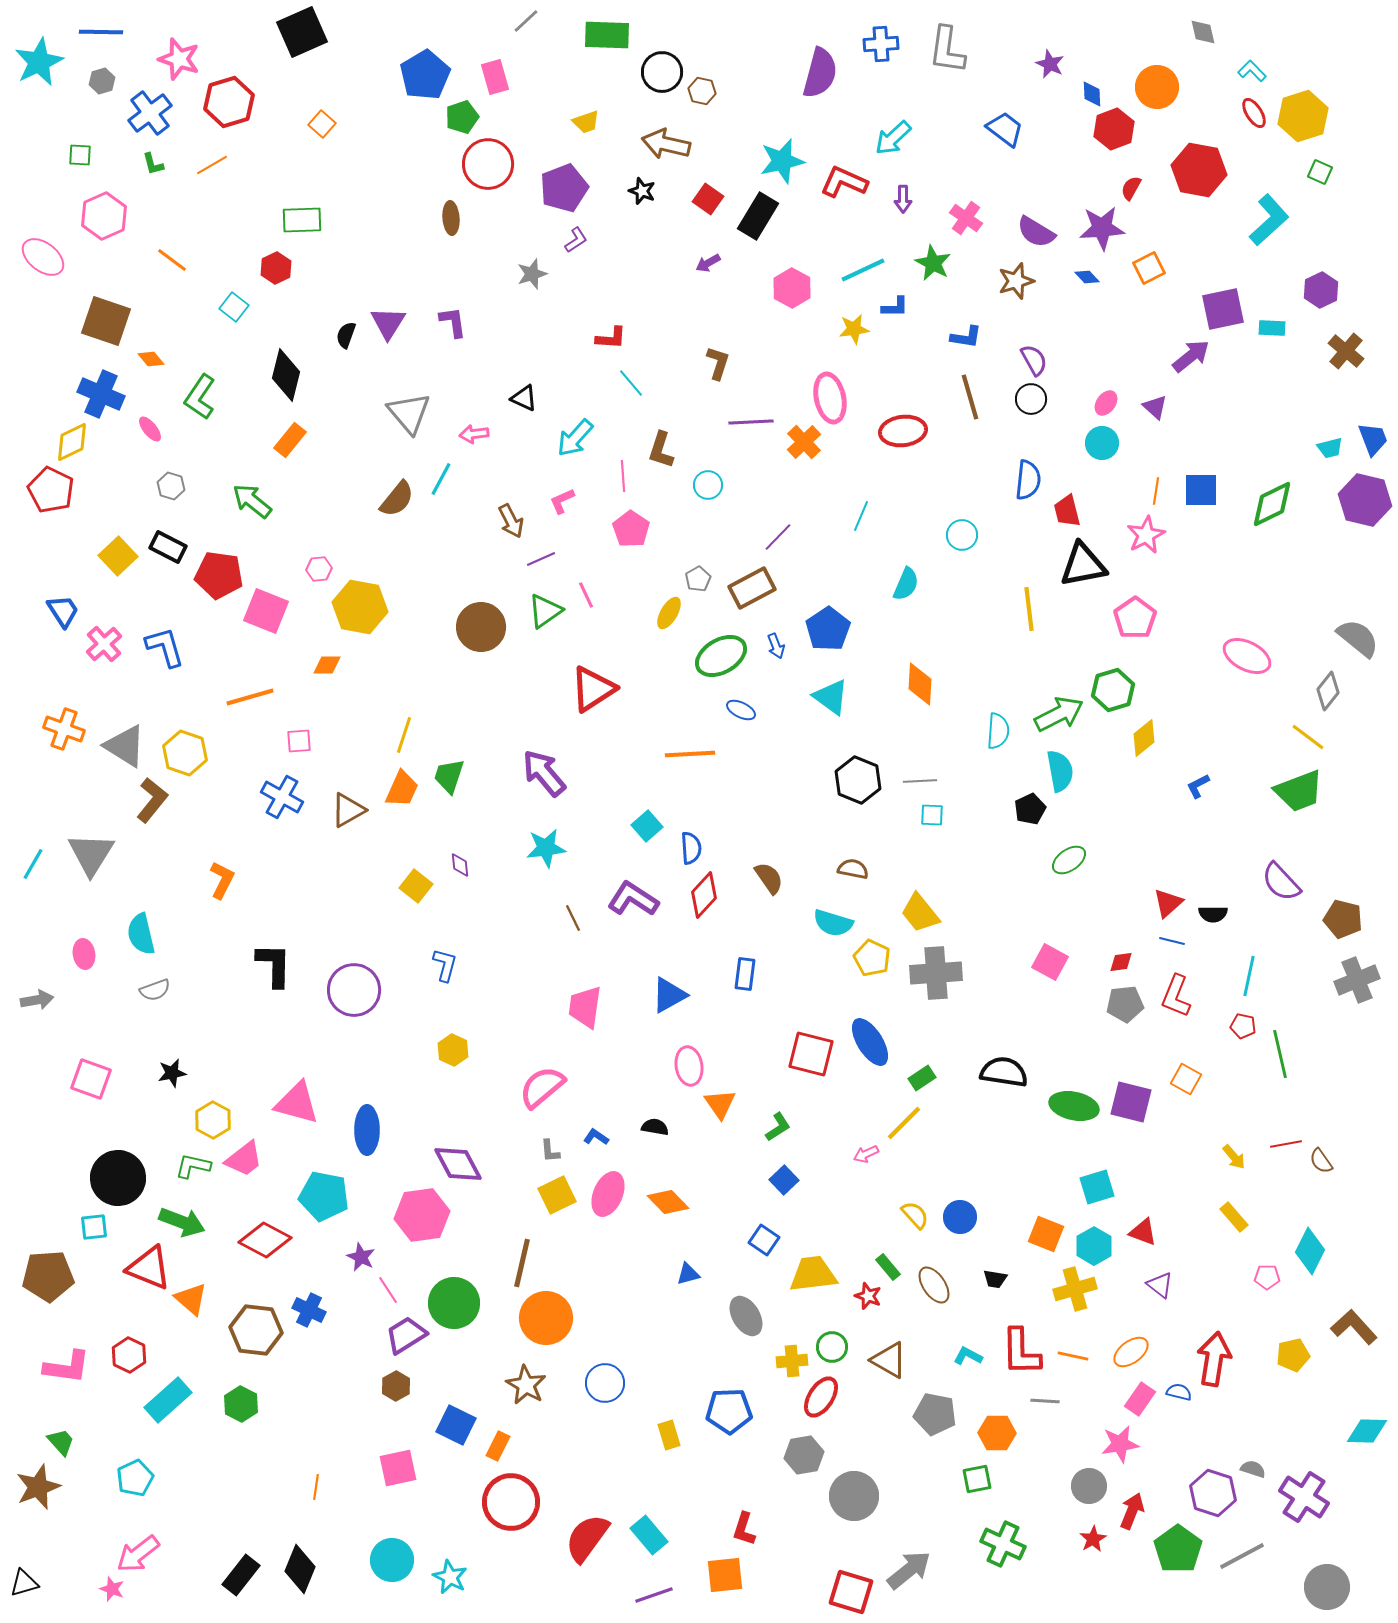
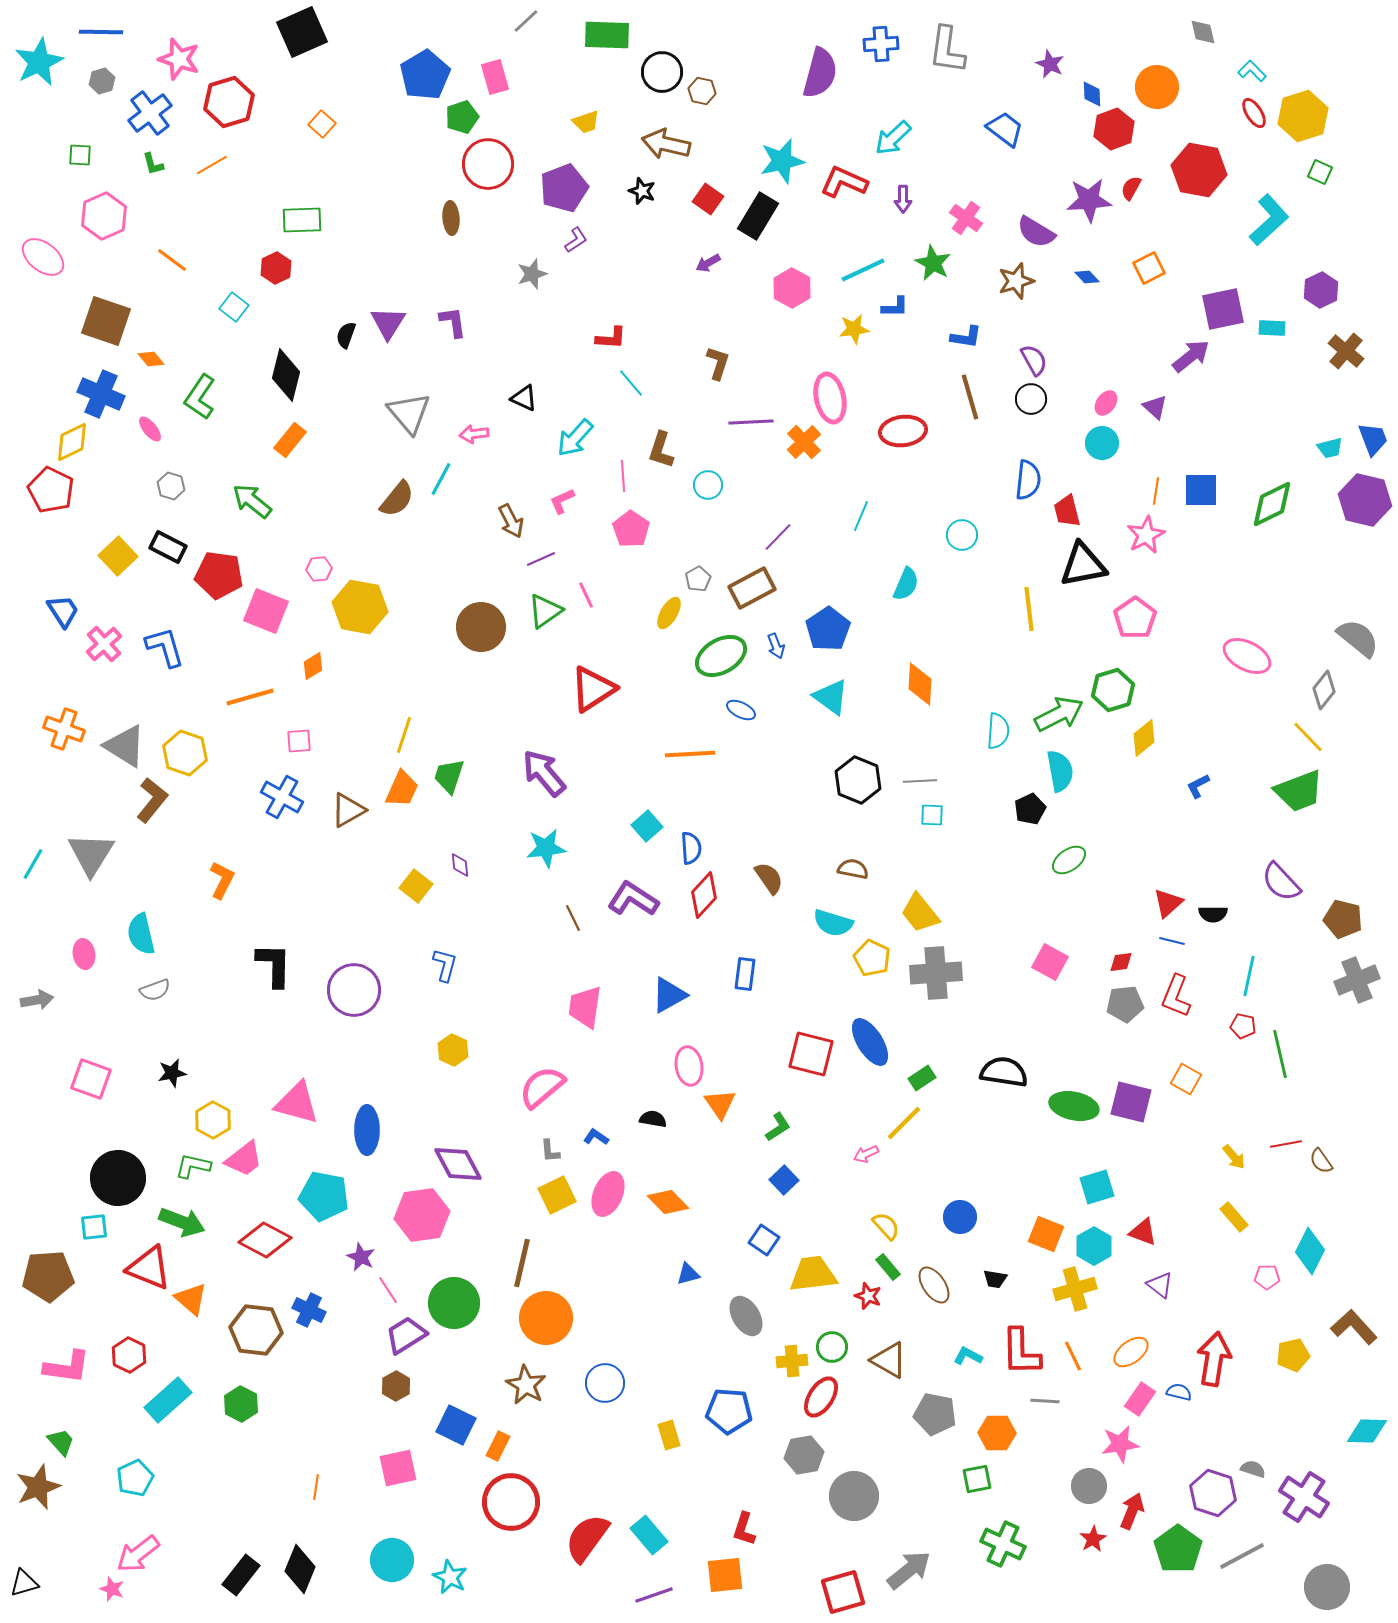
purple star at (1102, 228): moved 13 px left, 28 px up
orange diamond at (327, 665): moved 14 px left, 1 px down; rotated 32 degrees counterclockwise
gray diamond at (1328, 691): moved 4 px left, 1 px up
yellow line at (1308, 737): rotated 9 degrees clockwise
black semicircle at (655, 1127): moved 2 px left, 8 px up
yellow semicircle at (915, 1215): moved 29 px left, 11 px down
orange line at (1073, 1356): rotated 52 degrees clockwise
blue pentagon at (729, 1411): rotated 6 degrees clockwise
red square at (851, 1592): moved 8 px left; rotated 33 degrees counterclockwise
